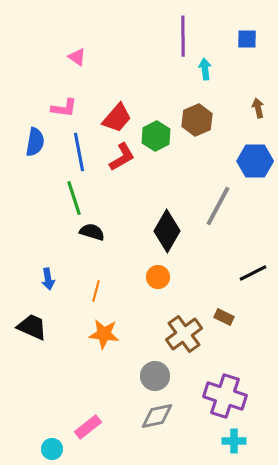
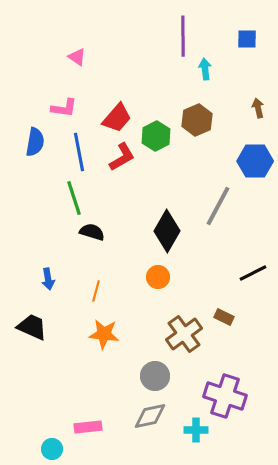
gray diamond: moved 7 px left
pink rectangle: rotated 32 degrees clockwise
cyan cross: moved 38 px left, 11 px up
